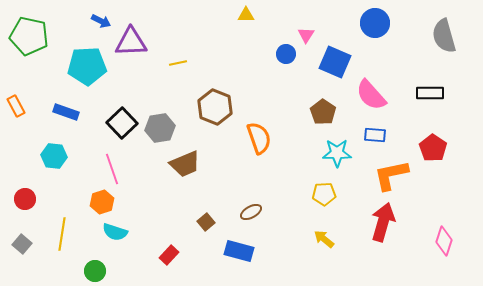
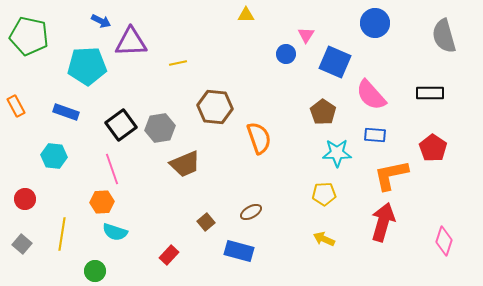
brown hexagon at (215, 107): rotated 16 degrees counterclockwise
black square at (122, 123): moved 1 px left, 2 px down; rotated 8 degrees clockwise
orange hexagon at (102, 202): rotated 15 degrees clockwise
yellow arrow at (324, 239): rotated 15 degrees counterclockwise
